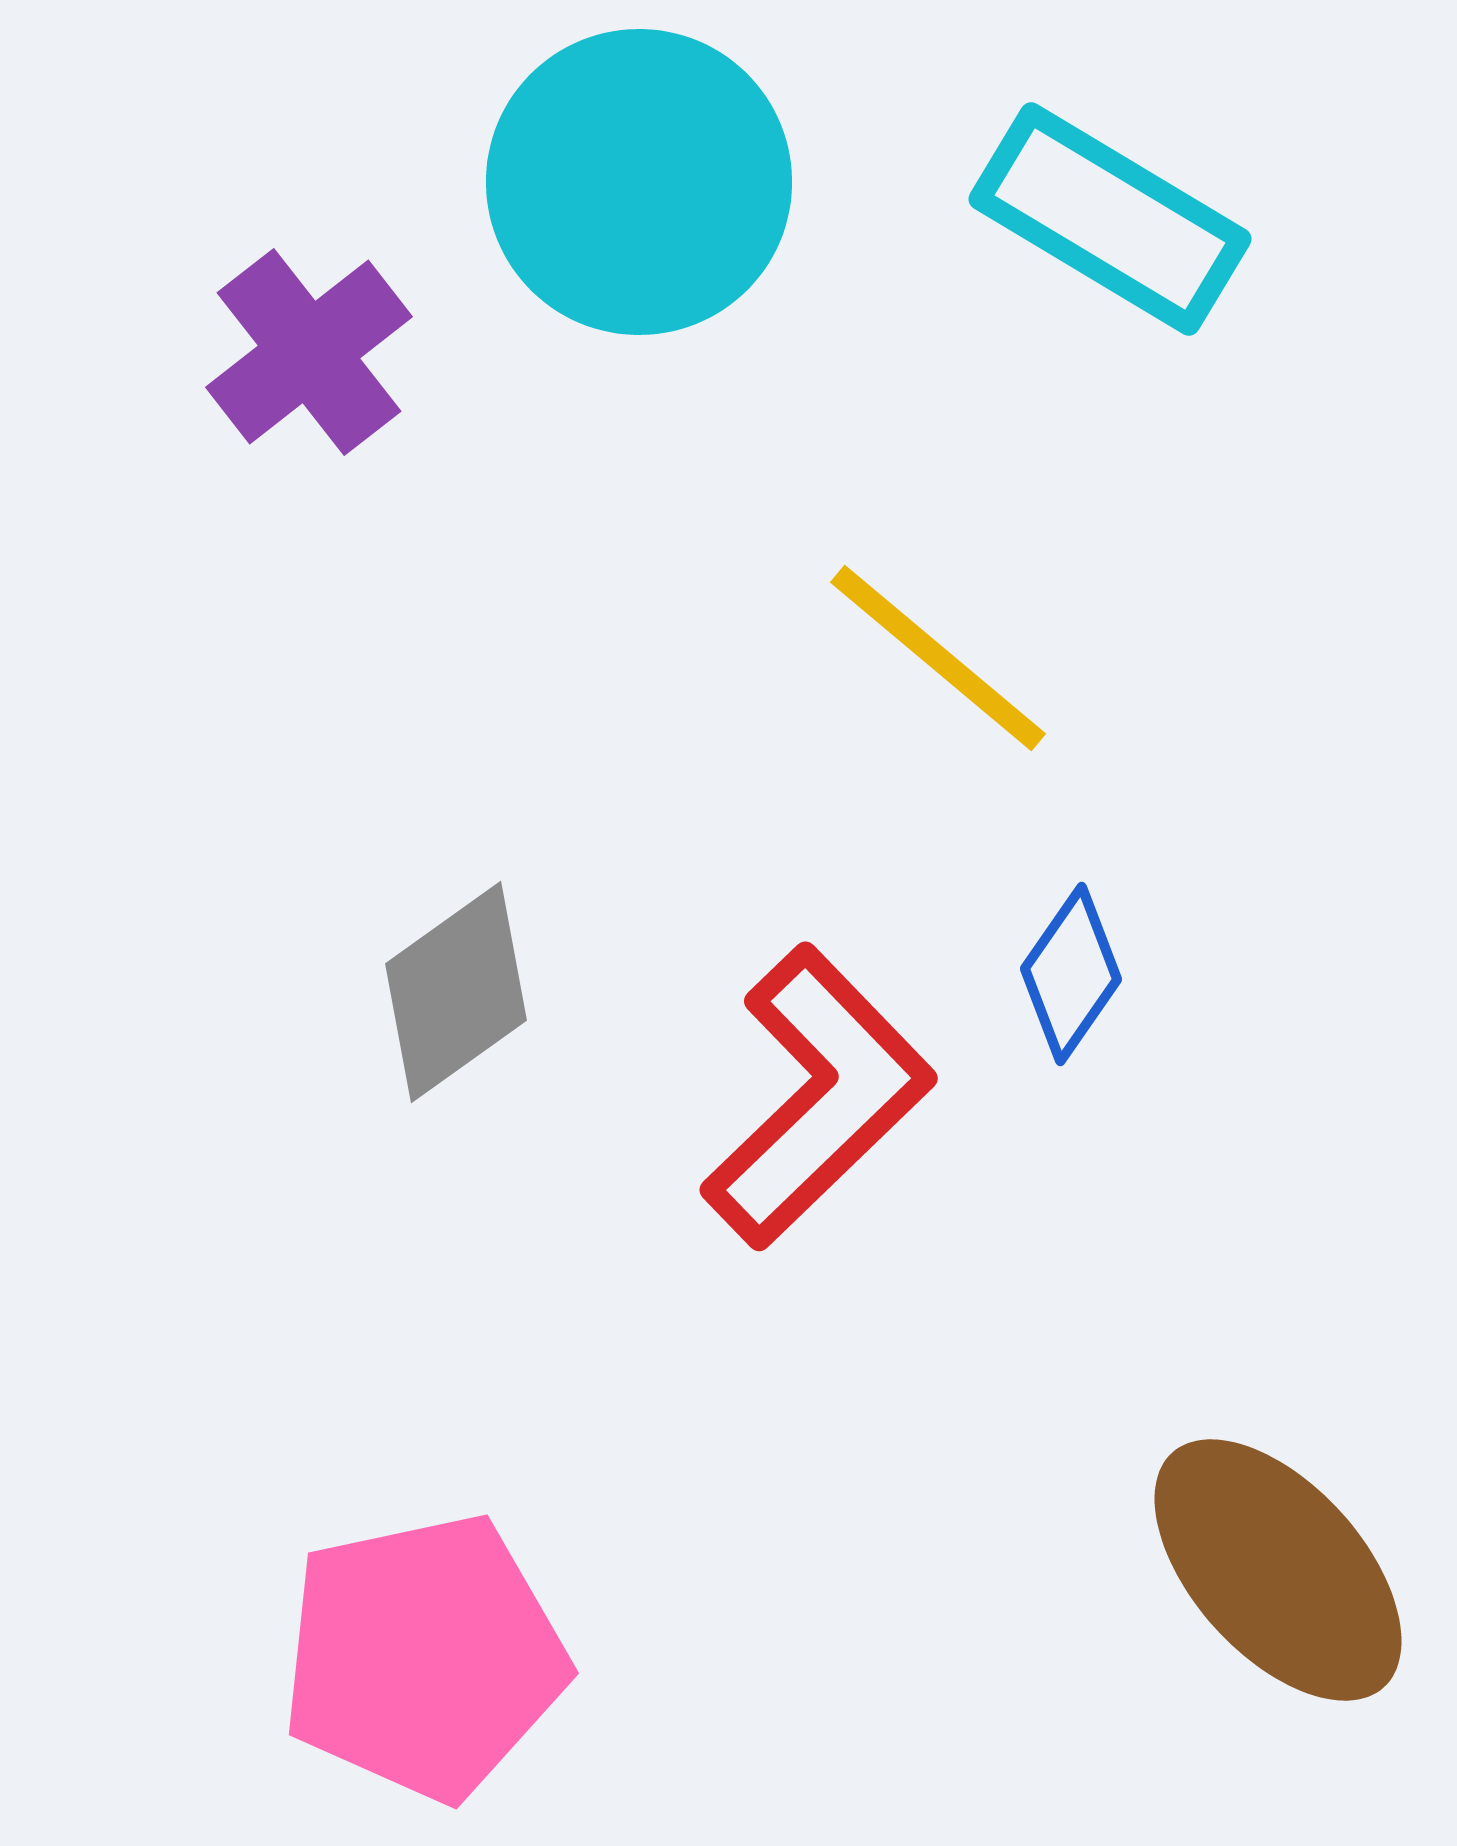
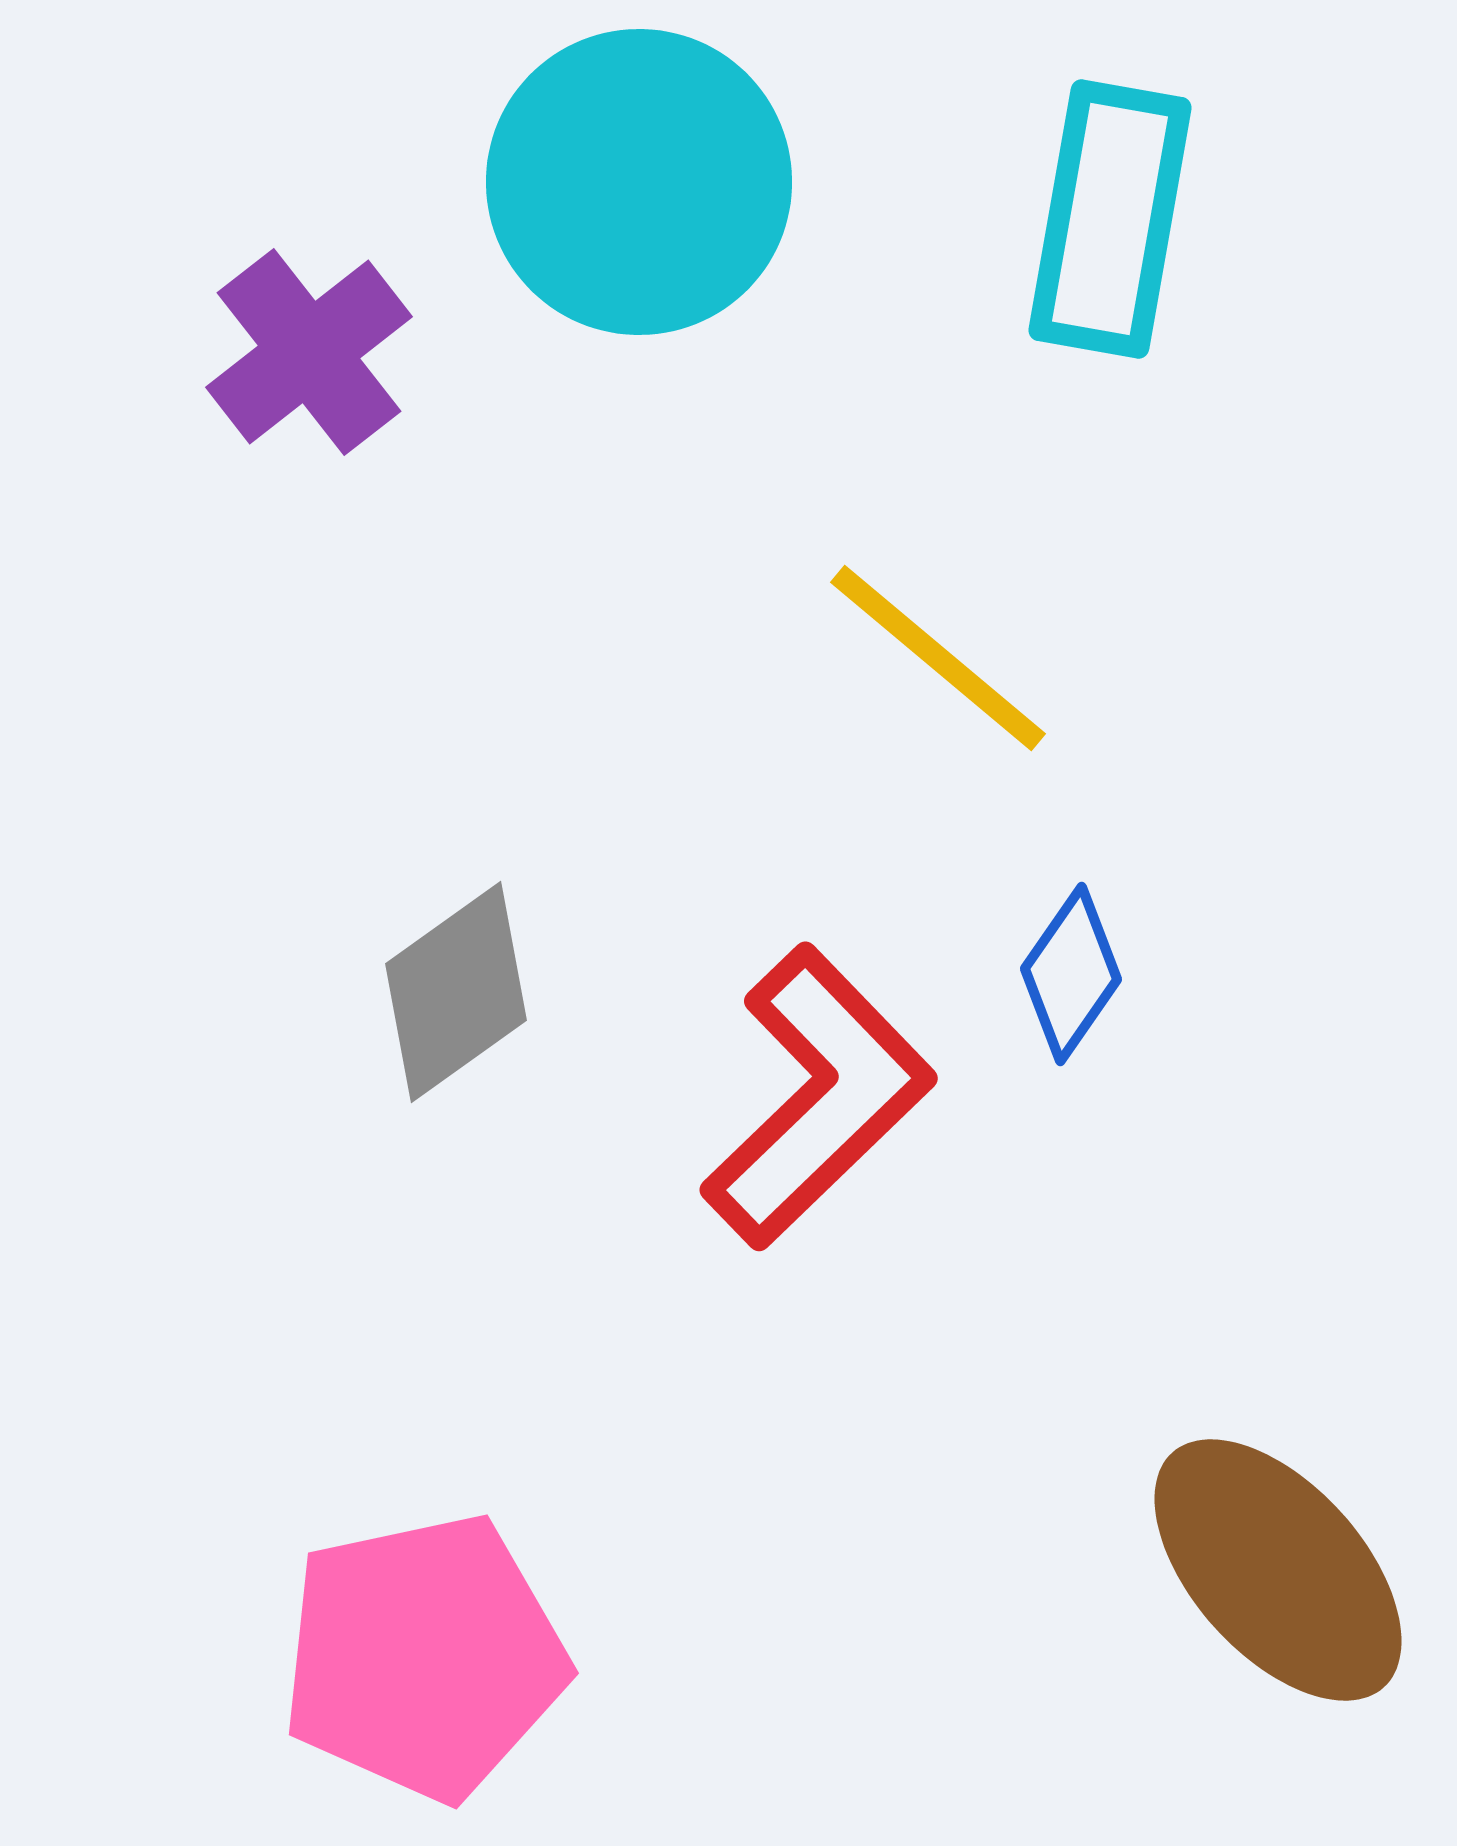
cyan rectangle: rotated 69 degrees clockwise
